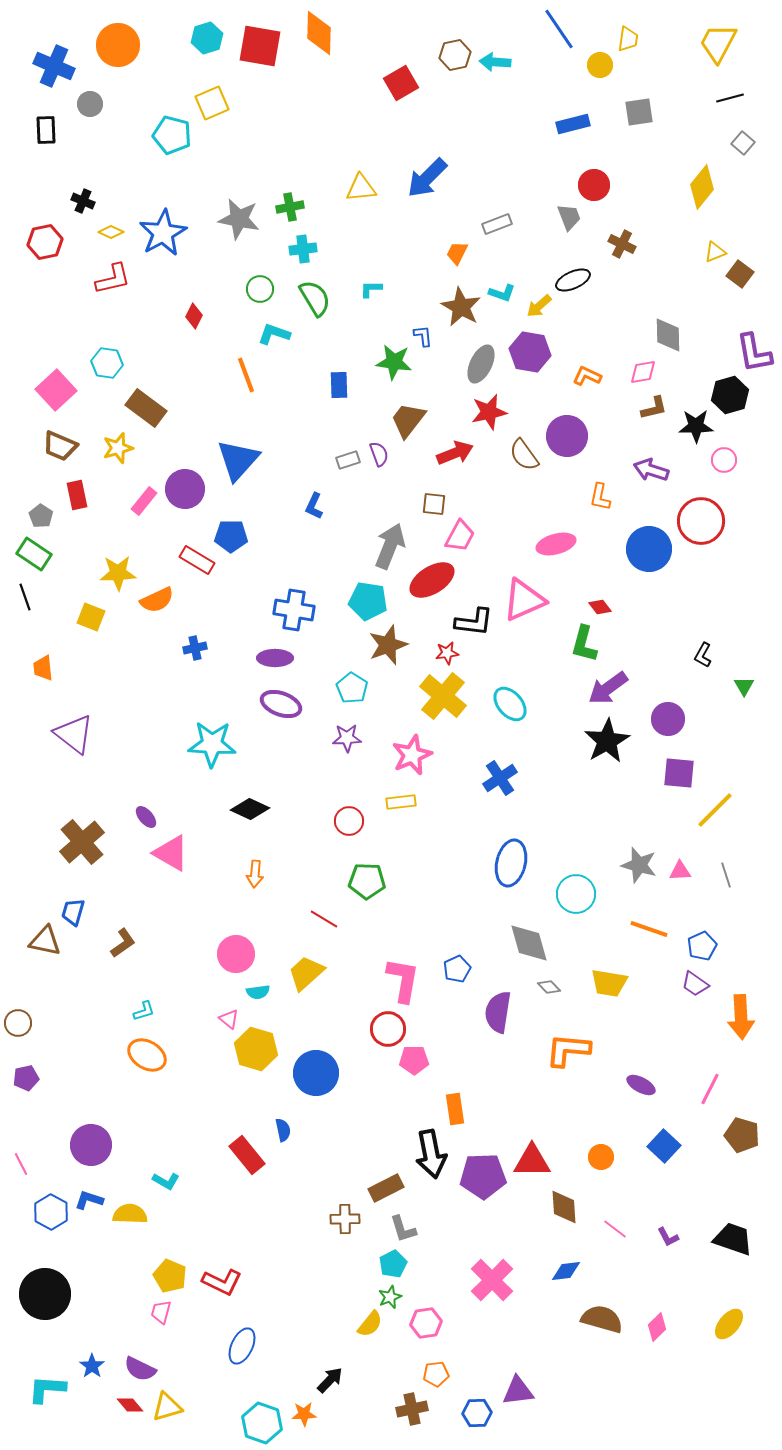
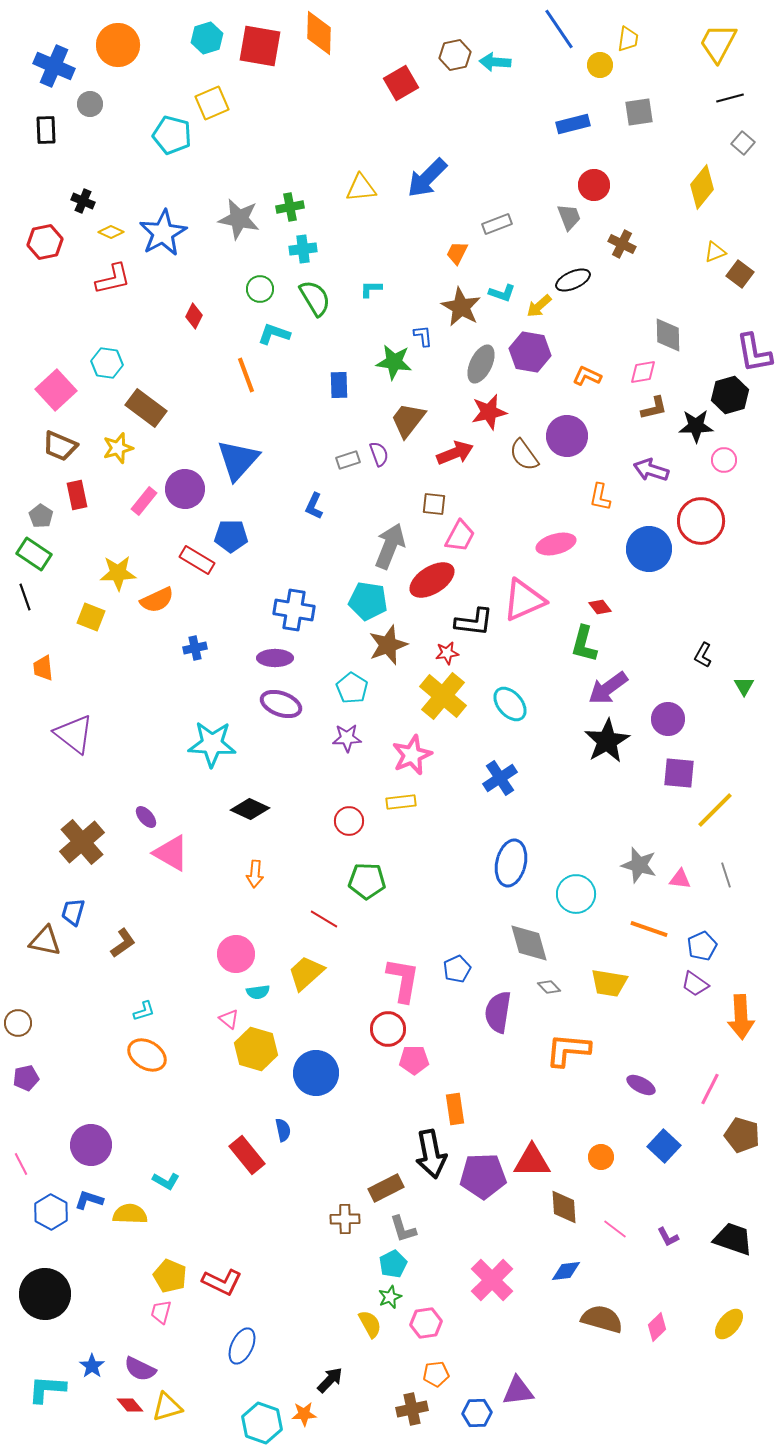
pink triangle at (680, 871): moved 8 px down; rotated 10 degrees clockwise
yellow semicircle at (370, 1324): rotated 68 degrees counterclockwise
